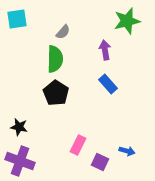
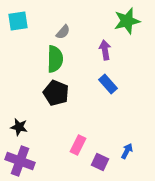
cyan square: moved 1 px right, 2 px down
black pentagon: rotated 10 degrees counterclockwise
blue arrow: rotated 77 degrees counterclockwise
